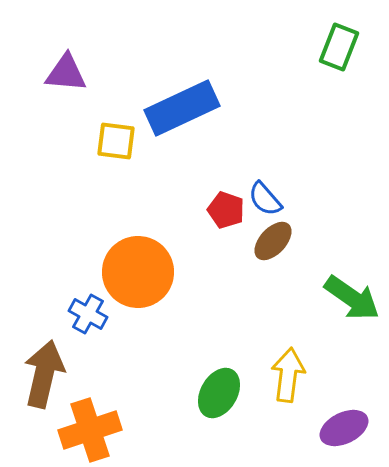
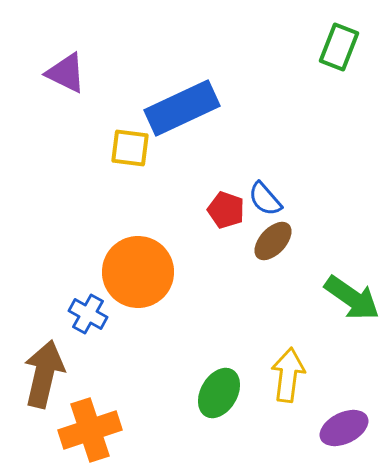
purple triangle: rotated 21 degrees clockwise
yellow square: moved 14 px right, 7 px down
